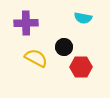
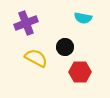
purple cross: rotated 20 degrees counterclockwise
black circle: moved 1 px right
red hexagon: moved 1 px left, 5 px down
